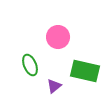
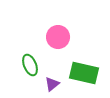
green rectangle: moved 1 px left, 2 px down
purple triangle: moved 2 px left, 2 px up
